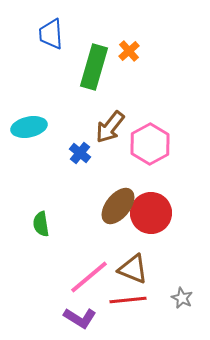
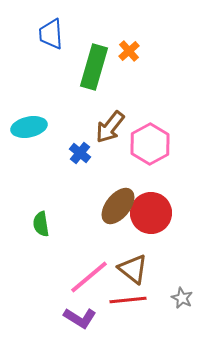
brown triangle: rotated 16 degrees clockwise
